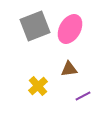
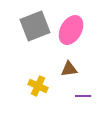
pink ellipse: moved 1 px right, 1 px down
yellow cross: rotated 24 degrees counterclockwise
purple line: rotated 28 degrees clockwise
